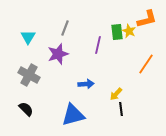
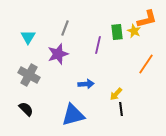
yellow star: moved 5 px right
